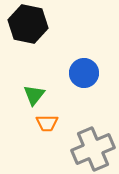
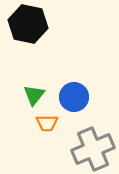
blue circle: moved 10 px left, 24 px down
